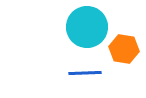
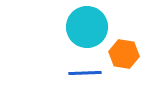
orange hexagon: moved 5 px down
